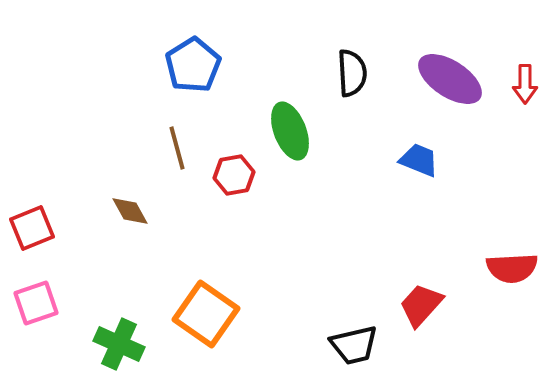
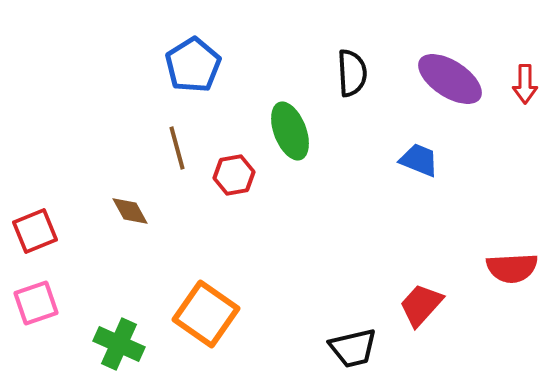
red square: moved 3 px right, 3 px down
black trapezoid: moved 1 px left, 3 px down
